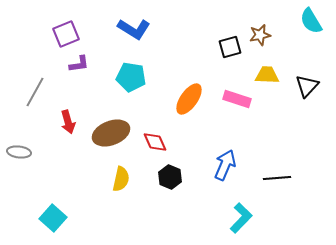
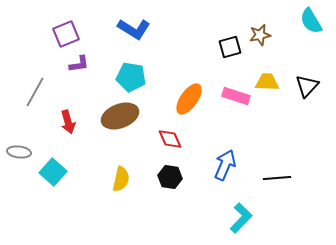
yellow trapezoid: moved 7 px down
pink rectangle: moved 1 px left, 3 px up
brown ellipse: moved 9 px right, 17 px up
red diamond: moved 15 px right, 3 px up
black hexagon: rotated 15 degrees counterclockwise
cyan square: moved 46 px up
